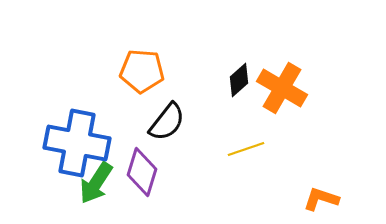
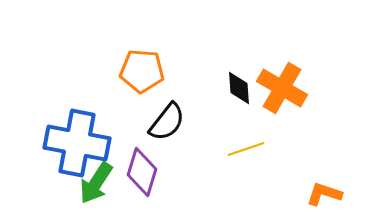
black diamond: moved 8 px down; rotated 52 degrees counterclockwise
orange L-shape: moved 3 px right, 5 px up
